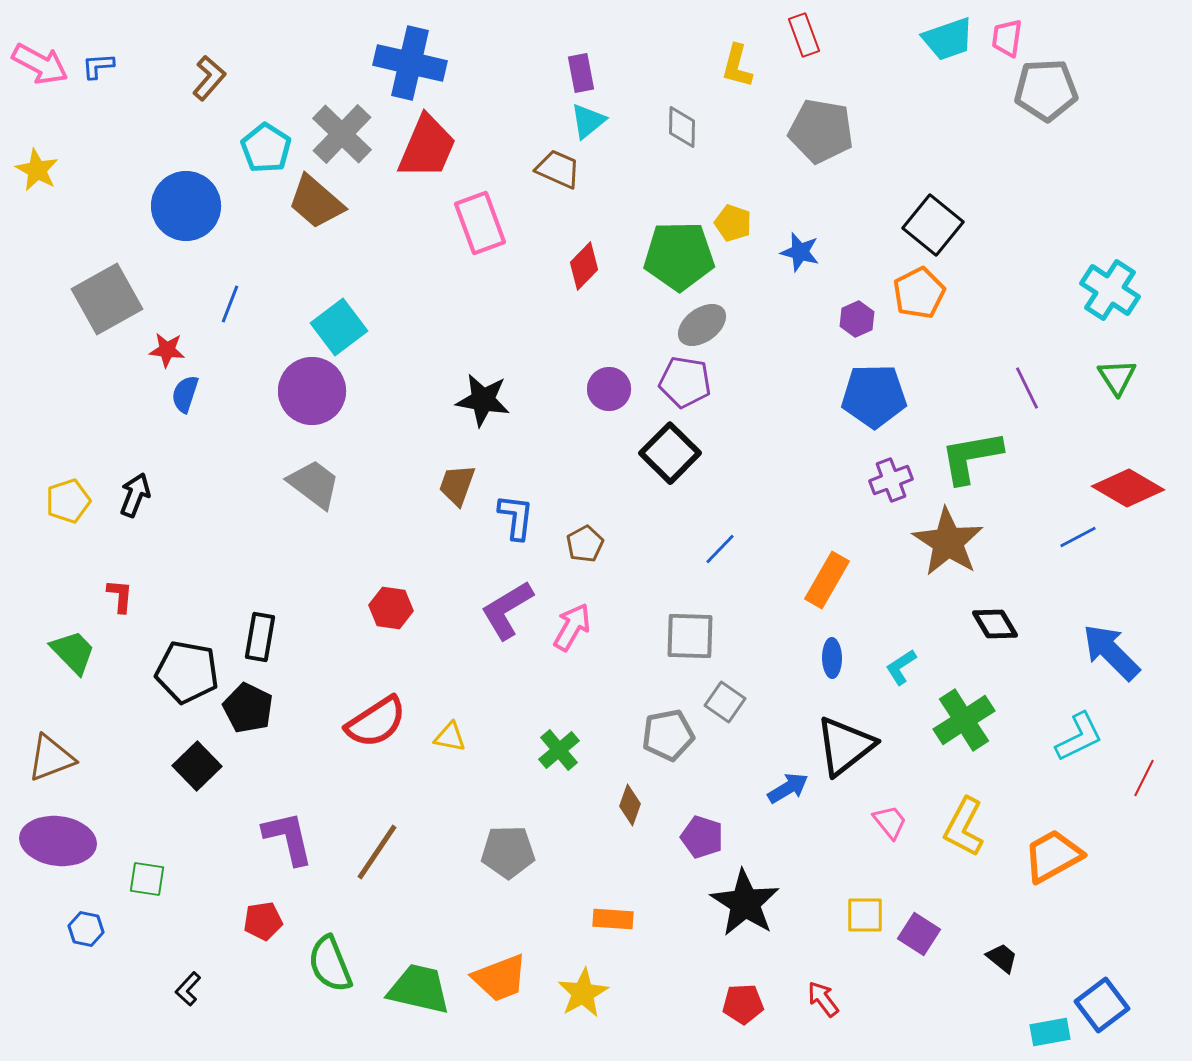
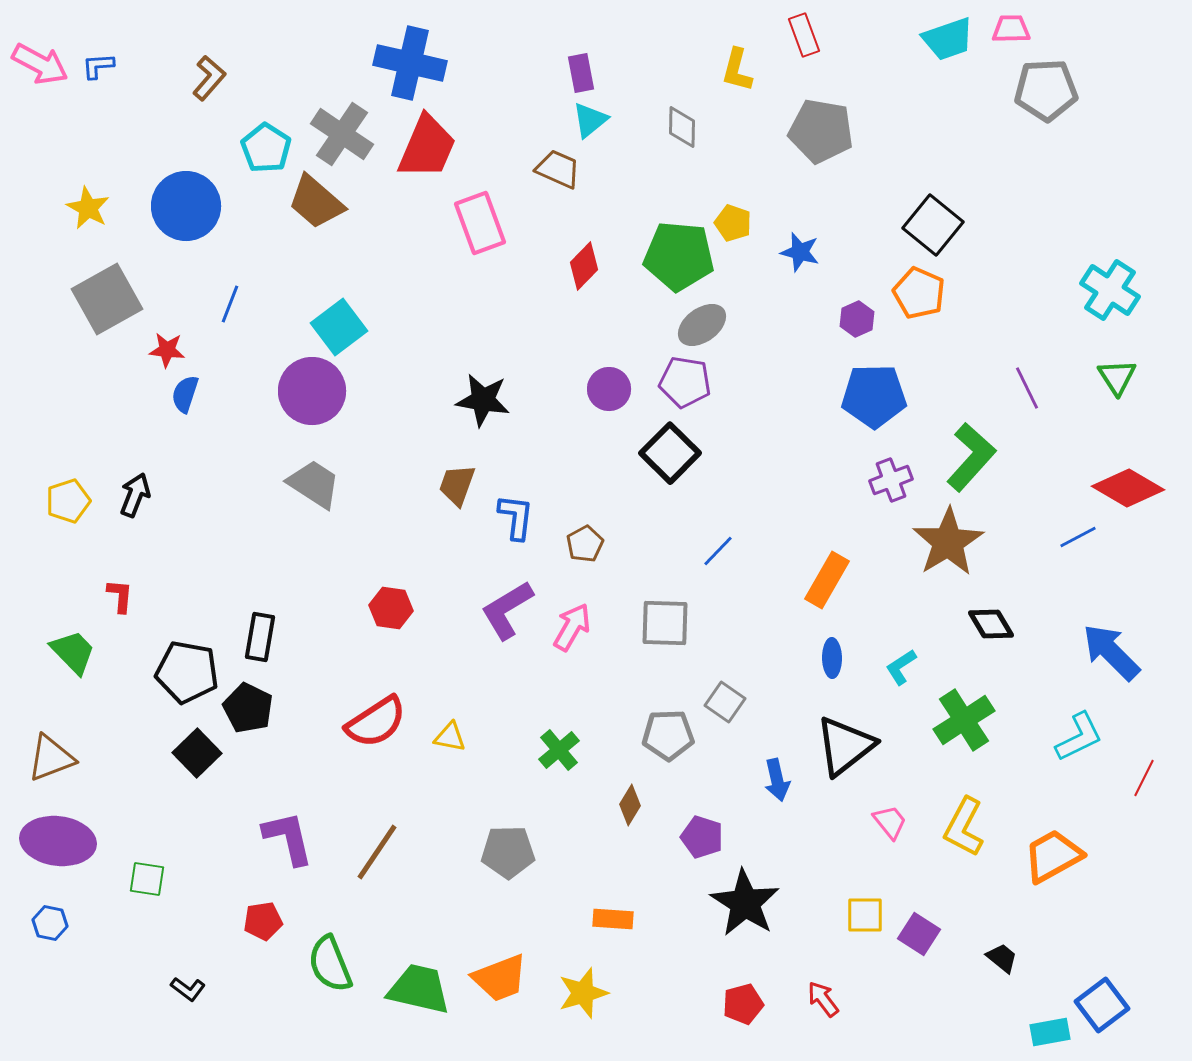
pink trapezoid at (1007, 38): moved 4 px right, 9 px up; rotated 81 degrees clockwise
yellow L-shape at (737, 66): moved 4 px down
cyan triangle at (588, 121): moved 2 px right, 1 px up
gray cross at (342, 134): rotated 10 degrees counterclockwise
yellow star at (37, 170): moved 51 px right, 38 px down
green pentagon at (679, 256): rotated 6 degrees clockwise
orange pentagon at (919, 293): rotated 21 degrees counterclockwise
green L-shape at (971, 457): rotated 142 degrees clockwise
gray trapezoid at (314, 484): rotated 4 degrees counterclockwise
brown star at (948, 542): rotated 8 degrees clockwise
blue line at (720, 549): moved 2 px left, 2 px down
black diamond at (995, 624): moved 4 px left
gray square at (690, 636): moved 25 px left, 13 px up
gray pentagon at (668, 735): rotated 9 degrees clockwise
black square at (197, 766): moved 13 px up
blue arrow at (788, 788): moved 11 px left, 8 px up; rotated 108 degrees clockwise
brown diamond at (630, 805): rotated 12 degrees clockwise
blue hexagon at (86, 929): moved 36 px left, 6 px up
black L-shape at (188, 989): rotated 96 degrees counterclockwise
yellow star at (583, 993): rotated 12 degrees clockwise
red pentagon at (743, 1004): rotated 12 degrees counterclockwise
